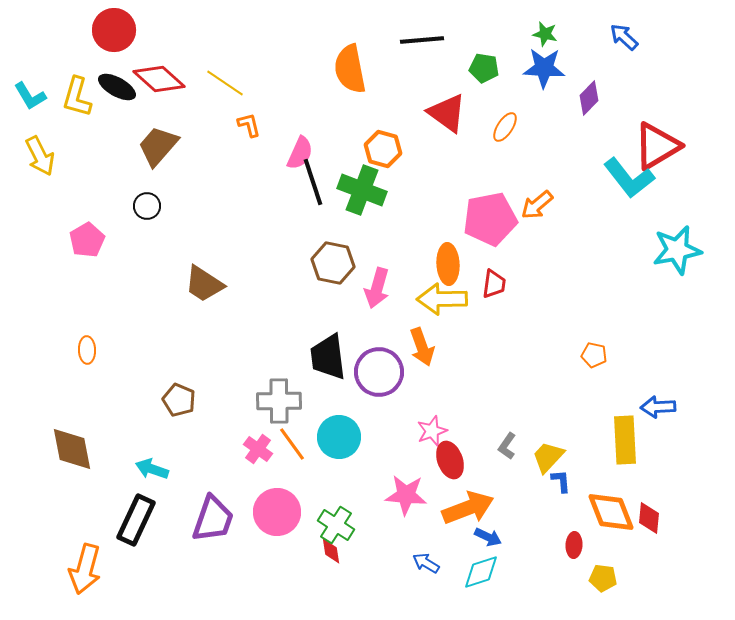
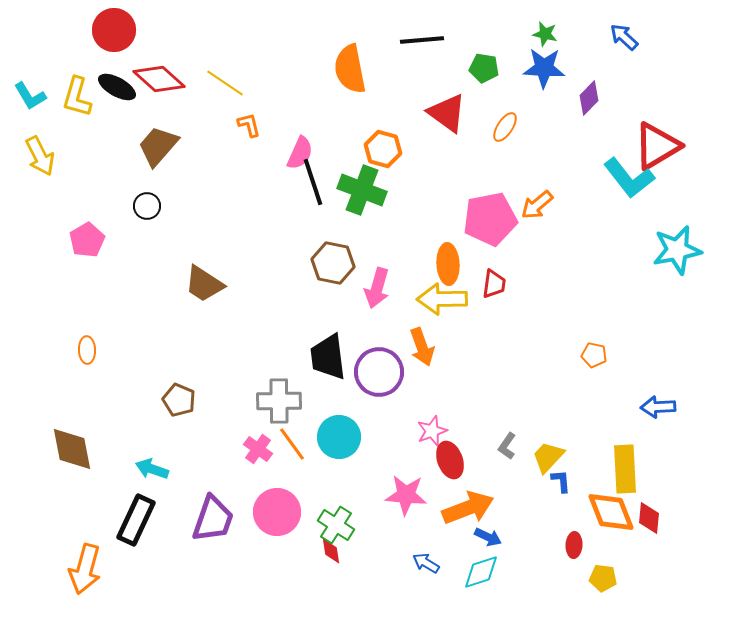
yellow rectangle at (625, 440): moved 29 px down
